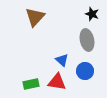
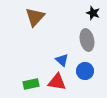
black star: moved 1 px right, 1 px up
